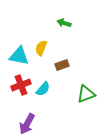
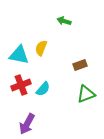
green arrow: moved 2 px up
cyan triangle: moved 1 px up
brown rectangle: moved 18 px right
